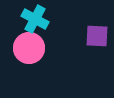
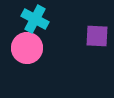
pink circle: moved 2 px left
